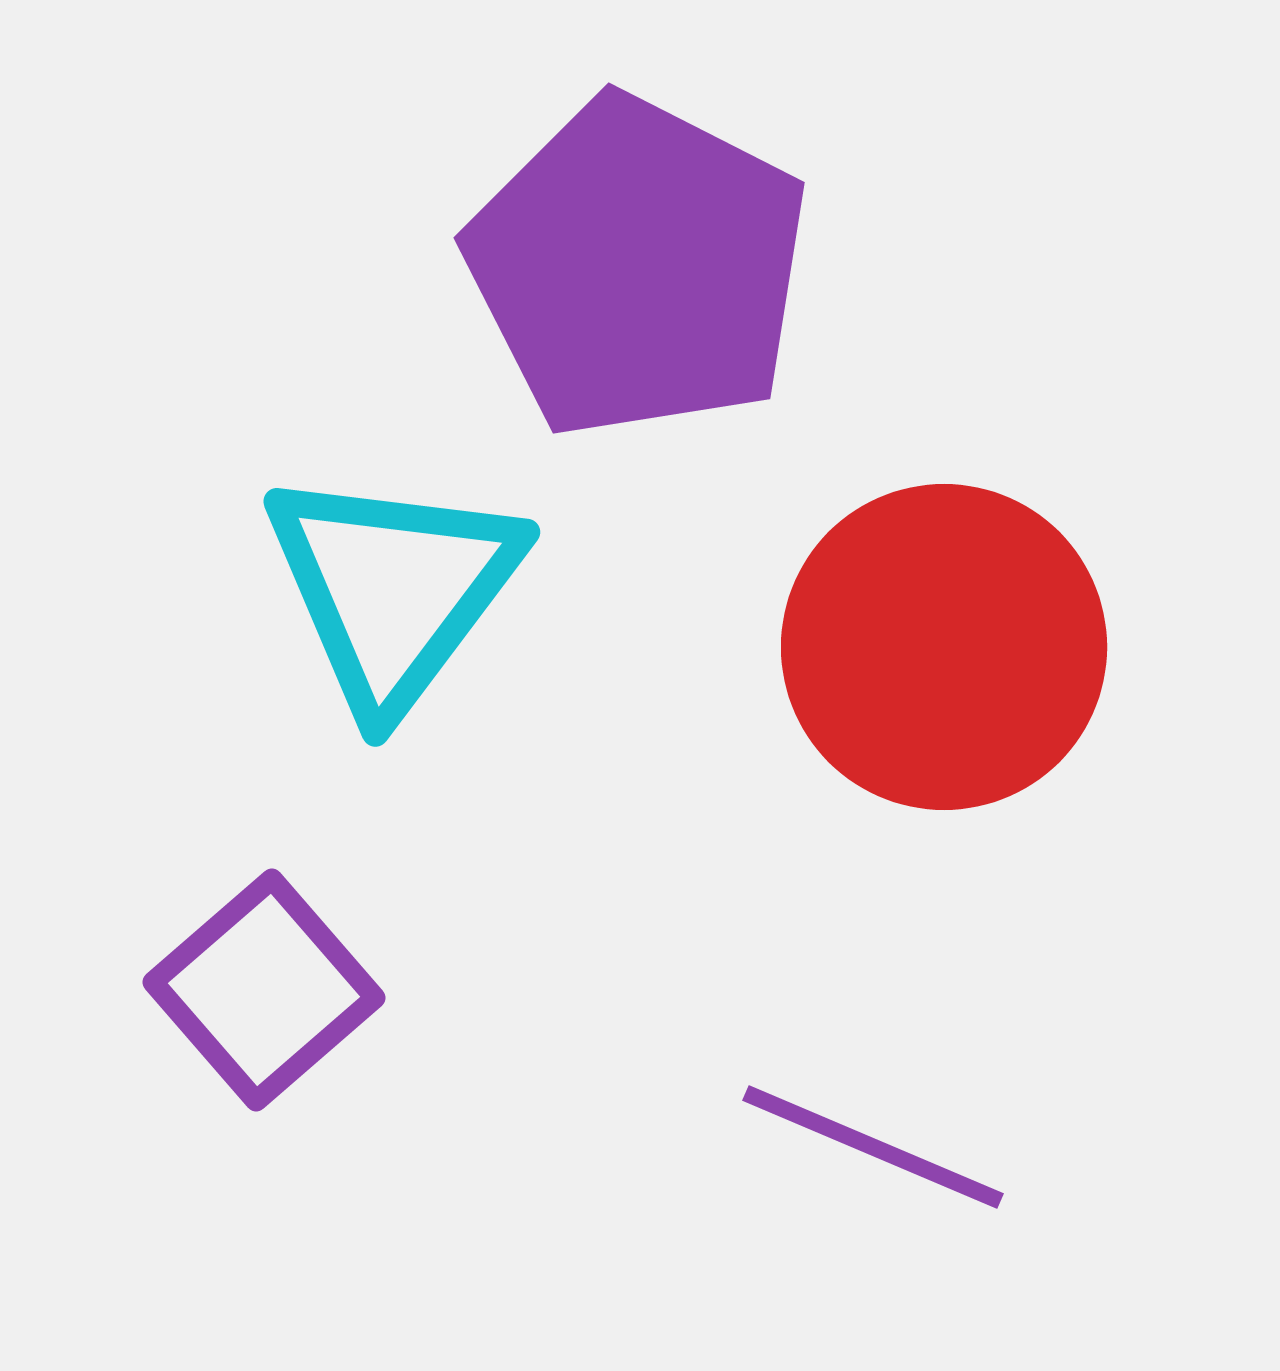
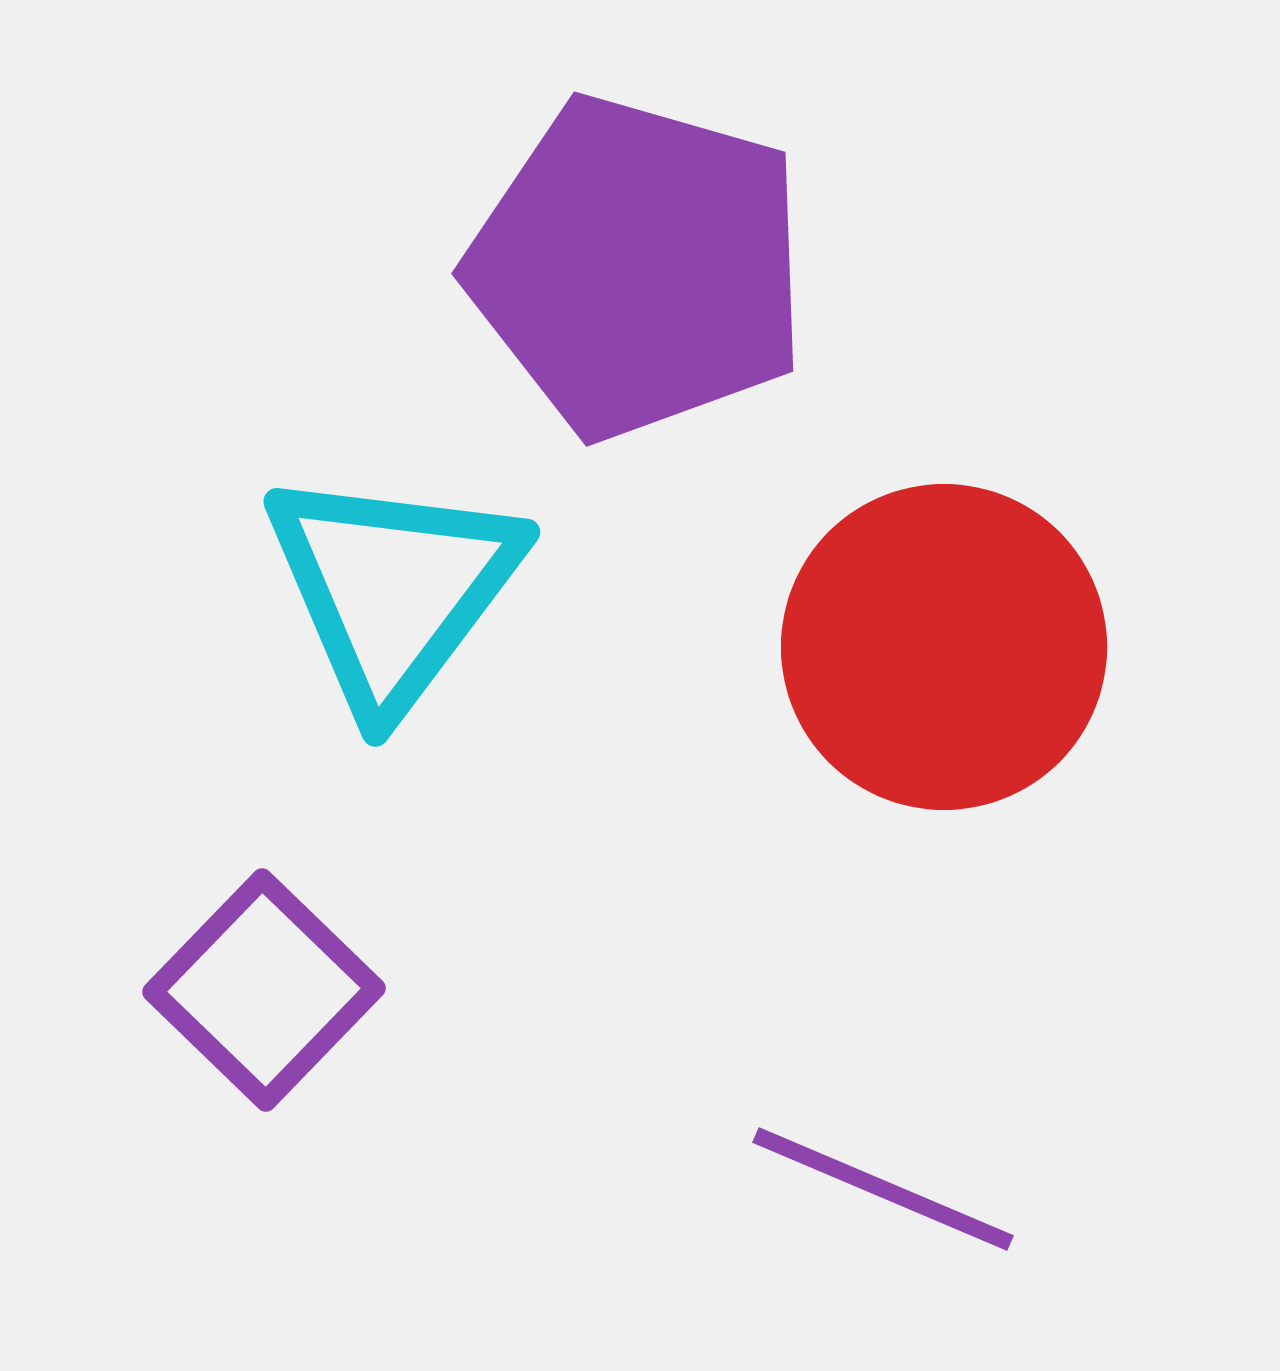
purple pentagon: rotated 11 degrees counterclockwise
purple square: rotated 5 degrees counterclockwise
purple line: moved 10 px right, 42 px down
